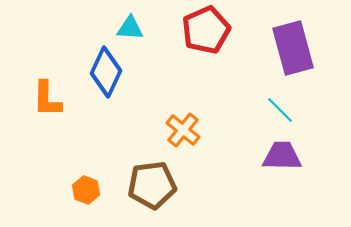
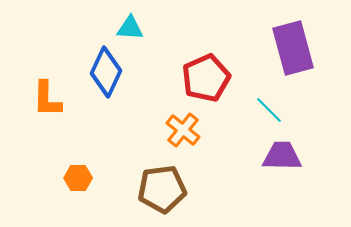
red pentagon: moved 48 px down
cyan line: moved 11 px left
brown pentagon: moved 10 px right, 4 px down
orange hexagon: moved 8 px left, 12 px up; rotated 20 degrees counterclockwise
